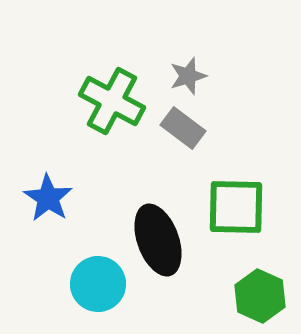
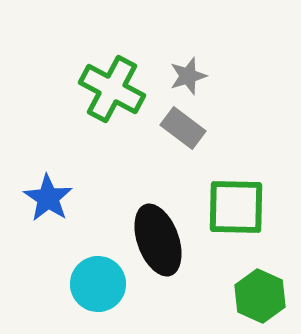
green cross: moved 12 px up
